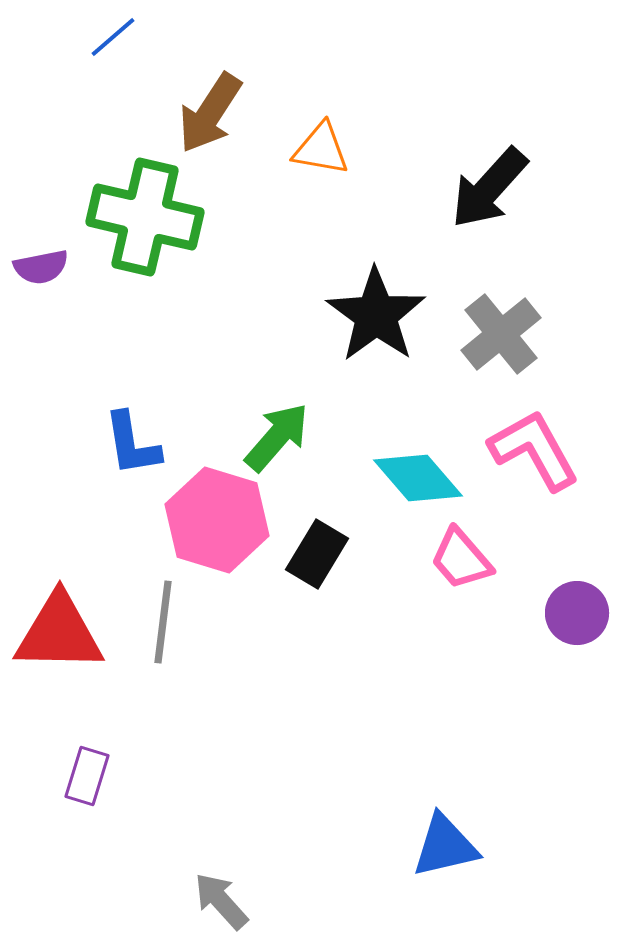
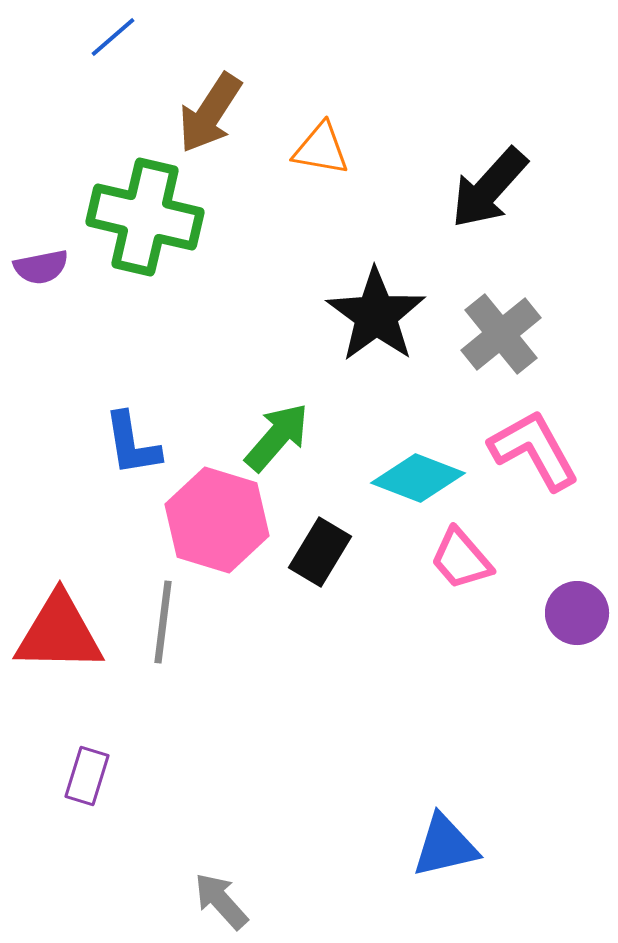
cyan diamond: rotated 28 degrees counterclockwise
black rectangle: moved 3 px right, 2 px up
